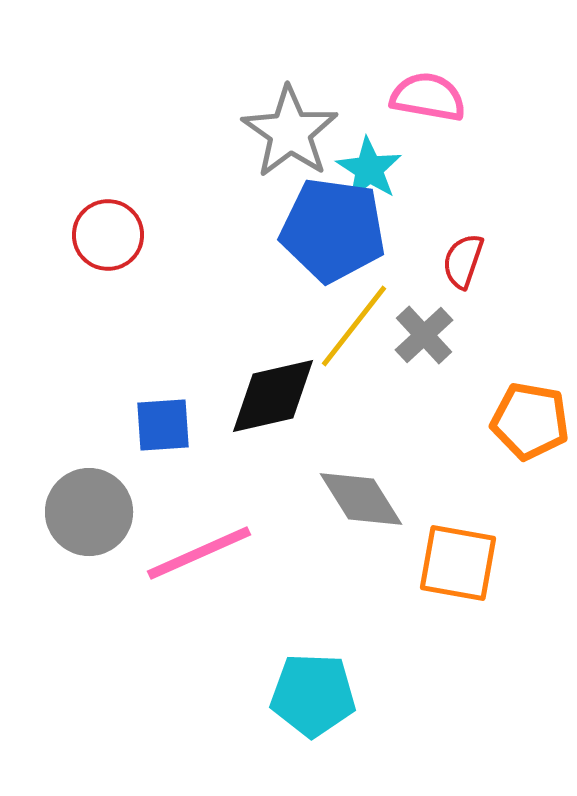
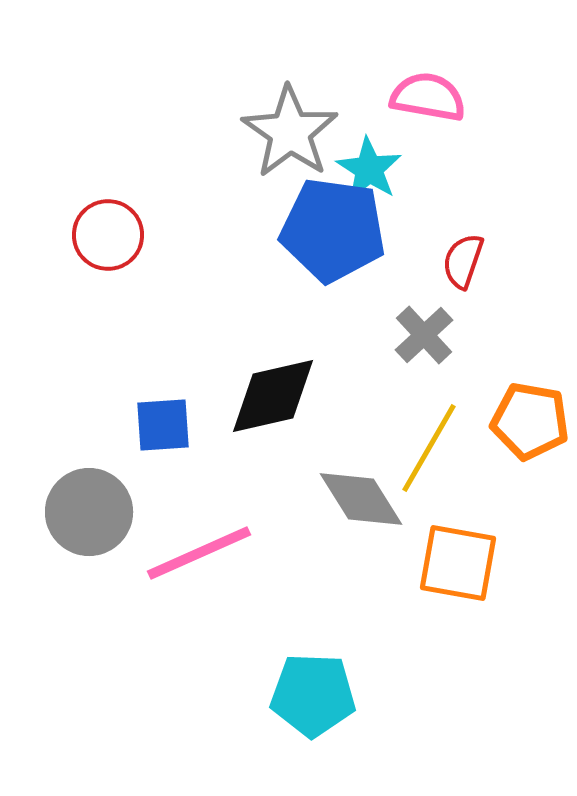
yellow line: moved 75 px right, 122 px down; rotated 8 degrees counterclockwise
